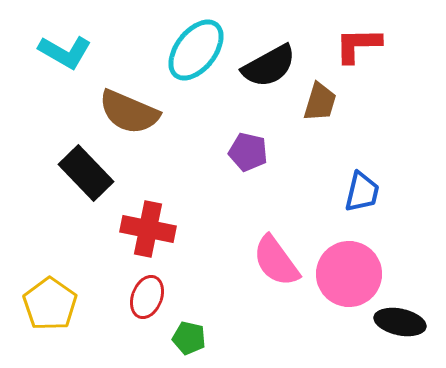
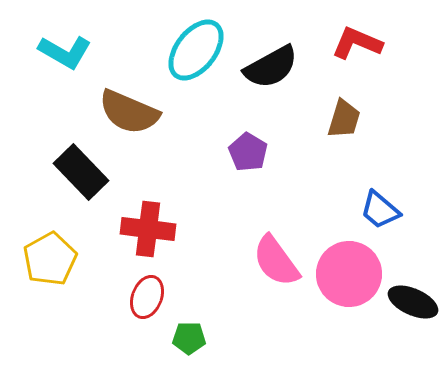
red L-shape: moved 1 px left, 2 px up; rotated 24 degrees clockwise
black semicircle: moved 2 px right, 1 px down
brown trapezoid: moved 24 px right, 17 px down
purple pentagon: rotated 18 degrees clockwise
black rectangle: moved 5 px left, 1 px up
blue trapezoid: moved 18 px right, 18 px down; rotated 117 degrees clockwise
red cross: rotated 4 degrees counterclockwise
yellow pentagon: moved 45 px up; rotated 8 degrees clockwise
black ellipse: moved 13 px right, 20 px up; rotated 12 degrees clockwise
green pentagon: rotated 12 degrees counterclockwise
